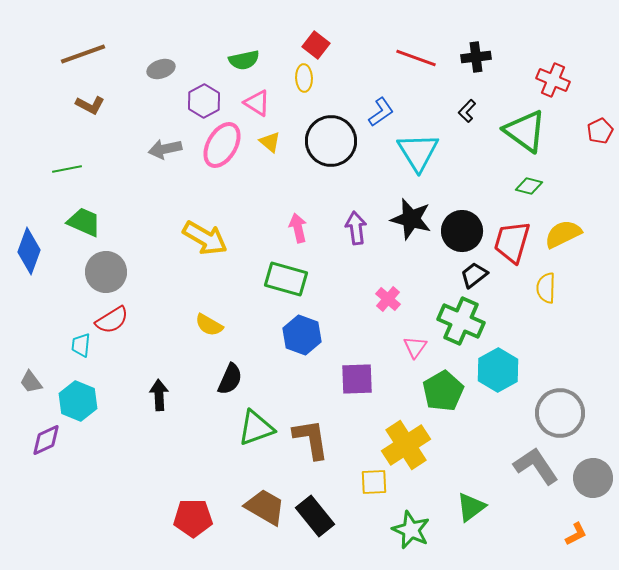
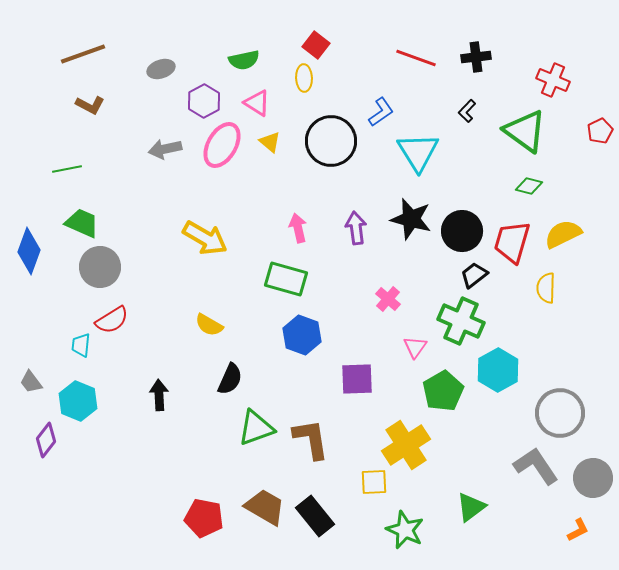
green trapezoid at (84, 222): moved 2 px left, 1 px down
gray circle at (106, 272): moved 6 px left, 5 px up
purple diamond at (46, 440): rotated 28 degrees counterclockwise
red pentagon at (193, 518): moved 11 px right; rotated 12 degrees clockwise
green star at (411, 530): moved 6 px left
orange L-shape at (576, 534): moved 2 px right, 4 px up
